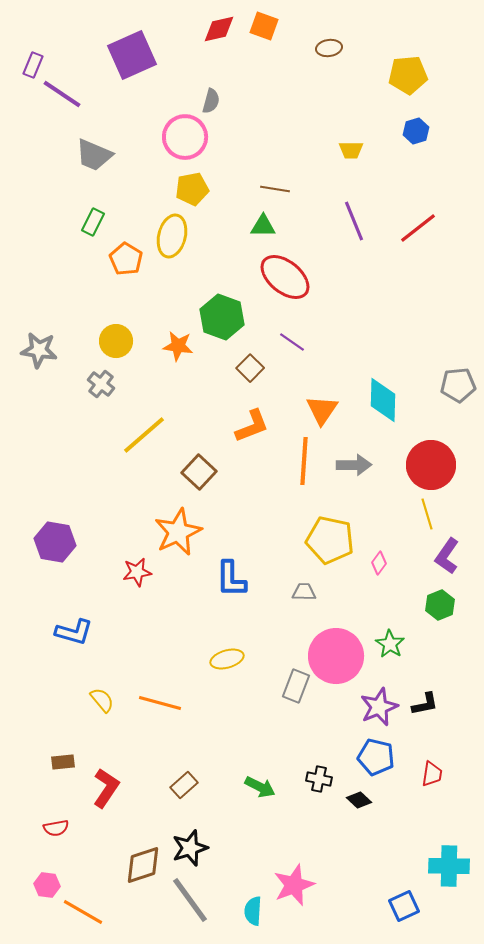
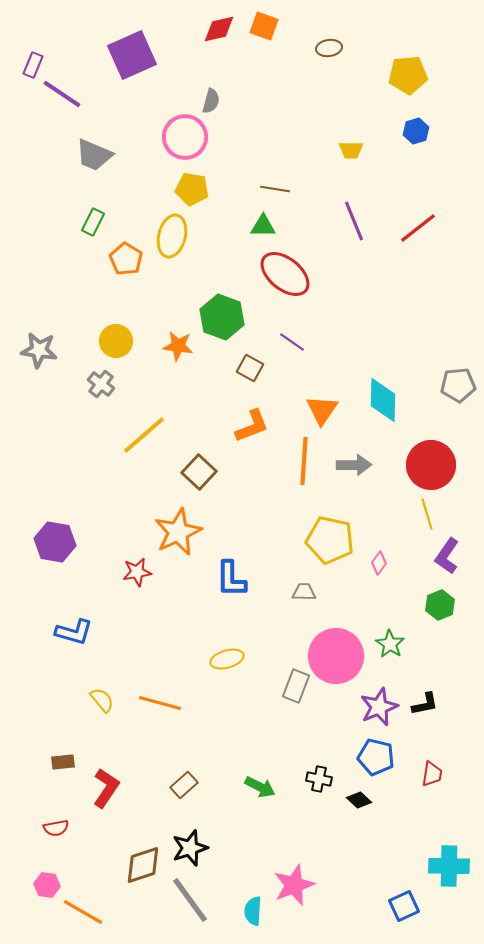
yellow pentagon at (192, 189): rotated 20 degrees clockwise
red ellipse at (285, 277): moved 3 px up
brown square at (250, 368): rotated 16 degrees counterclockwise
